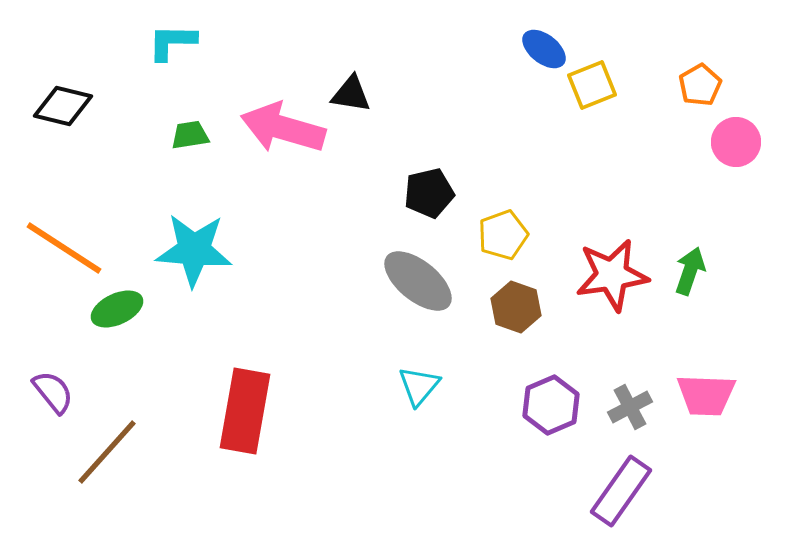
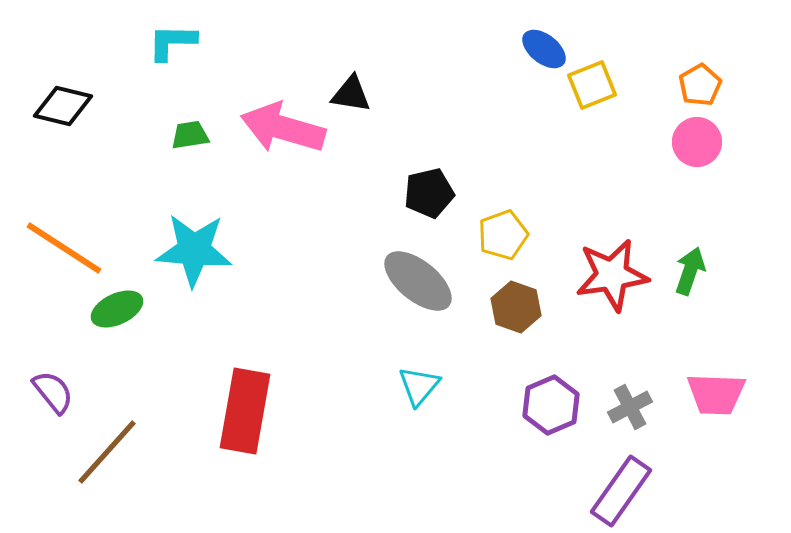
pink circle: moved 39 px left
pink trapezoid: moved 10 px right, 1 px up
